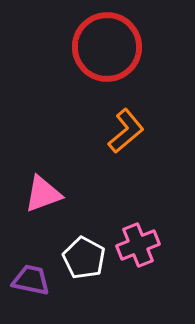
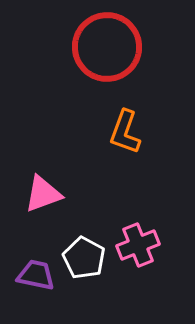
orange L-shape: moved 1 px left, 1 px down; rotated 150 degrees clockwise
purple trapezoid: moved 5 px right, 5 px up
